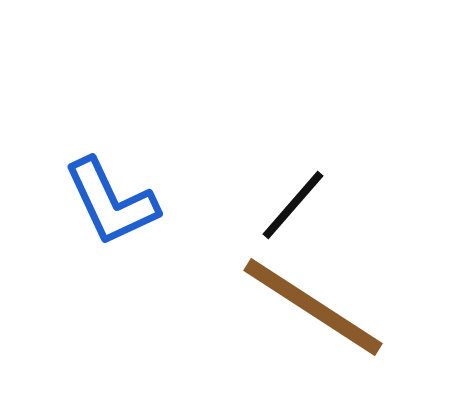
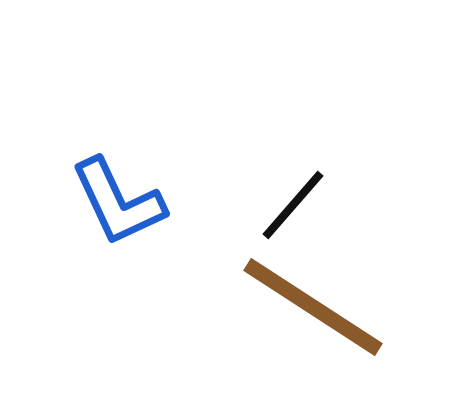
blue L-shape: moved 7 px right
